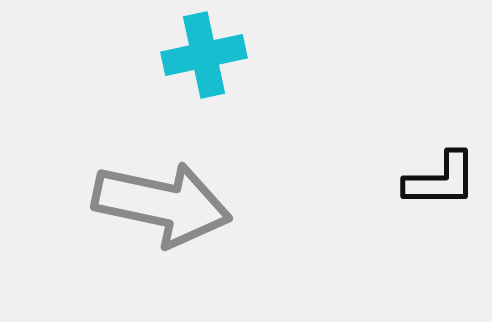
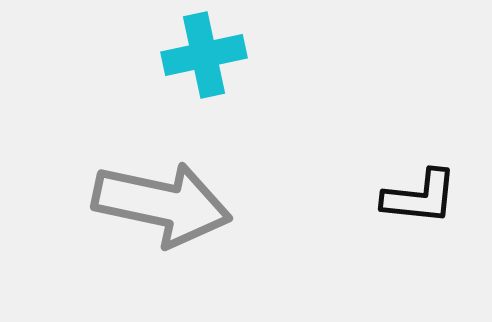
black L-shape: moved 21 px left, 17 px down; rotated 6 degrees clockwise
